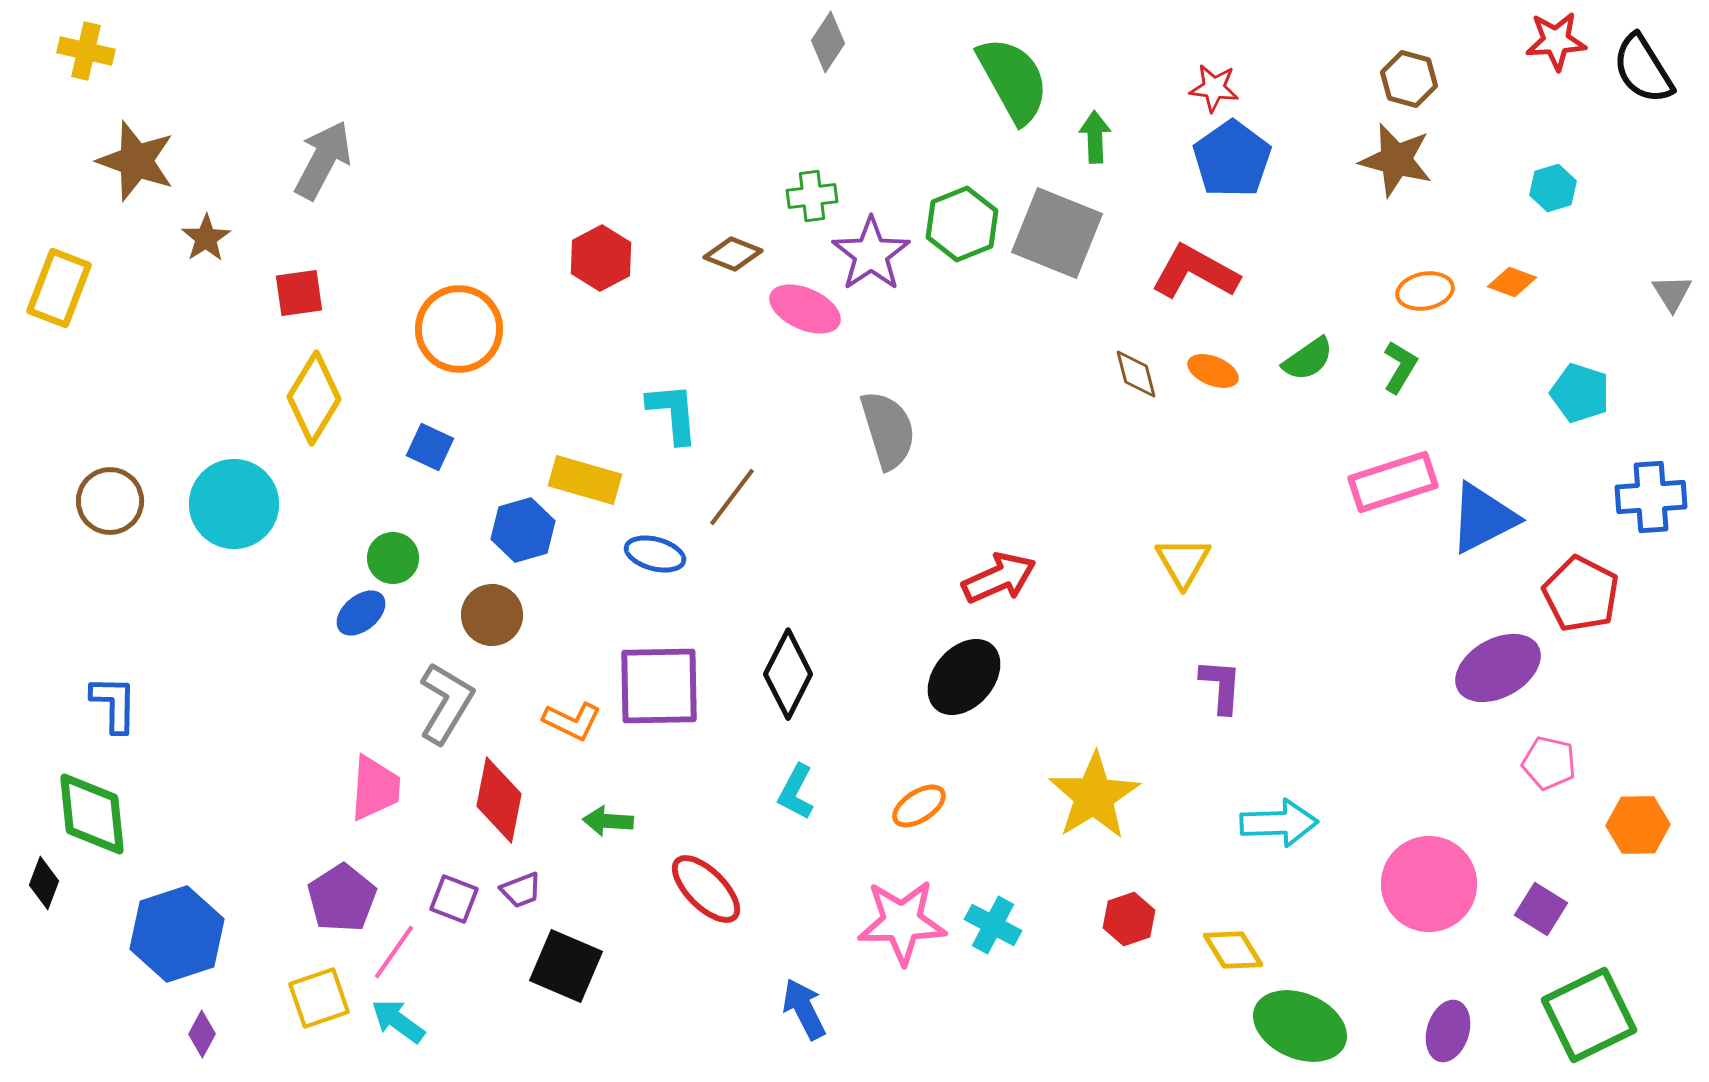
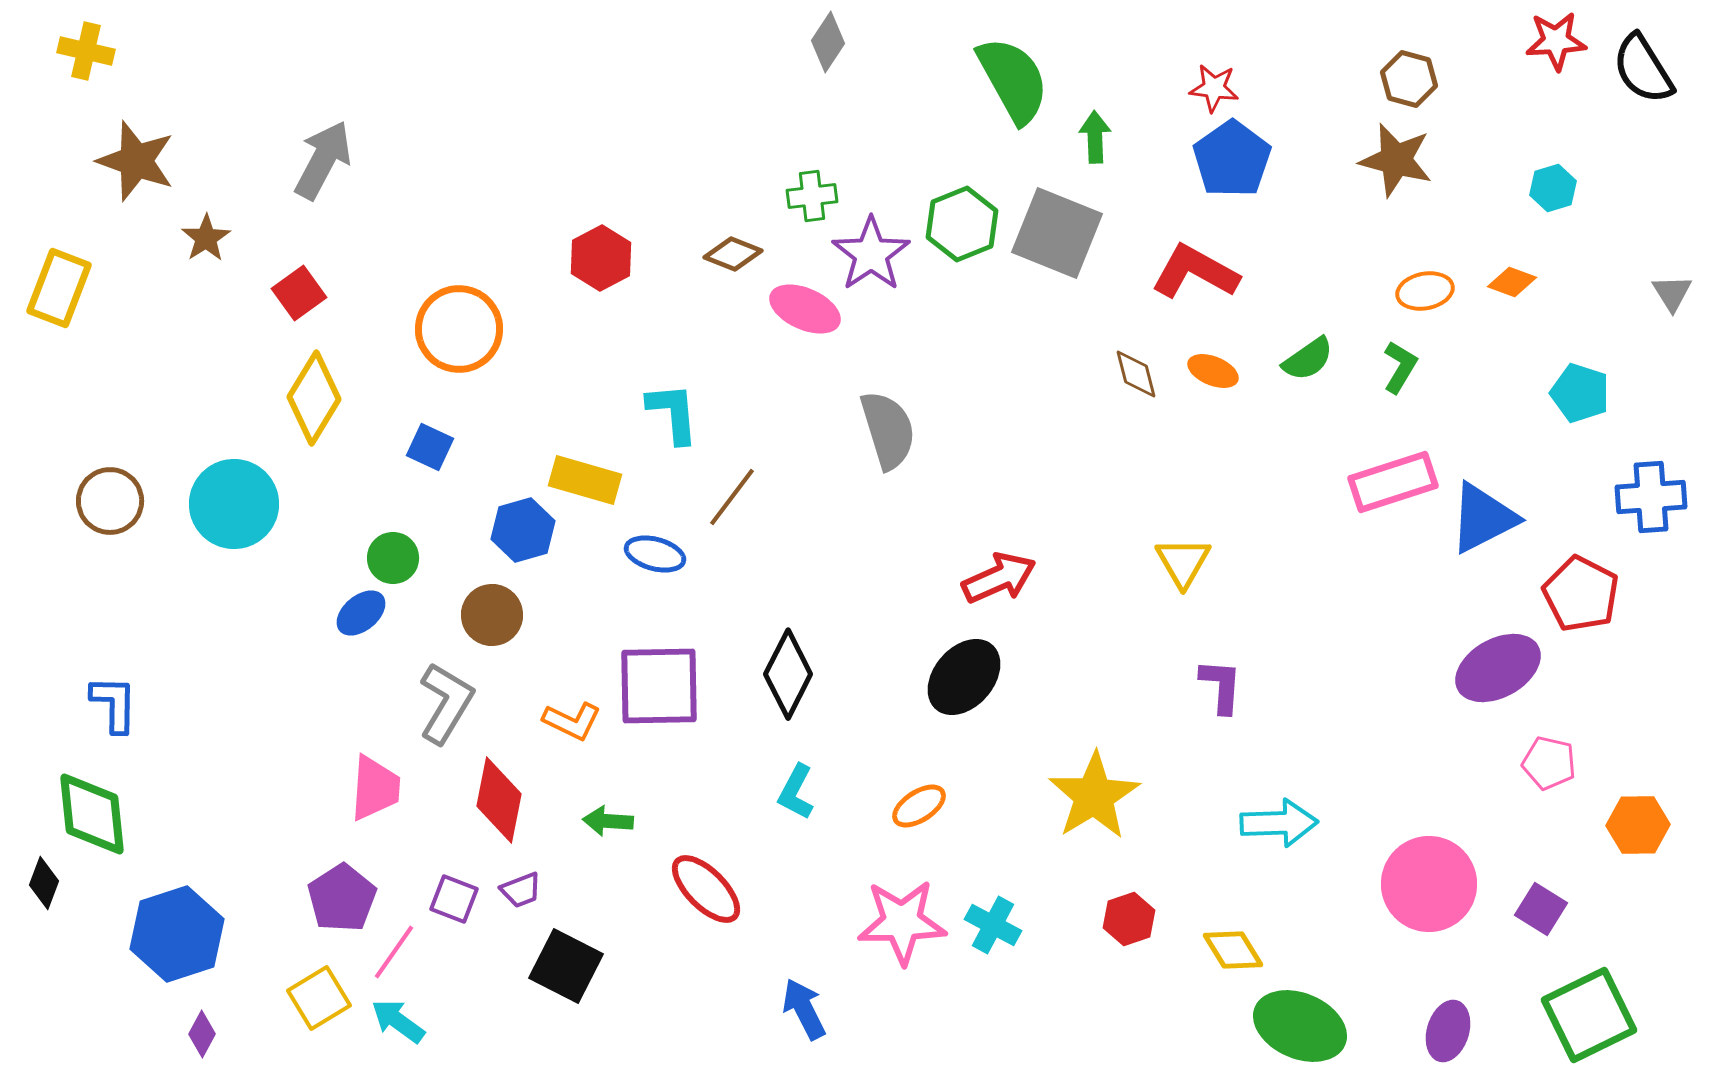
red square at (299, 293): rotated 28 degrees counterclockwise
black square at (566, 966): rotated 4 degrees clockwise
yellow square at (319, 998): rotated 12 degrees counterclockwise
